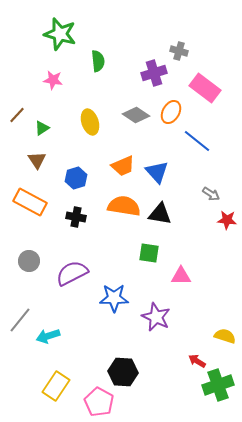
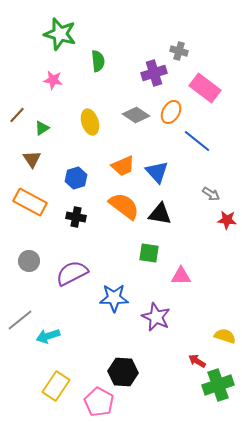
brown triangle: moved 5 px left, 1 px up
orange semicircle: rotated 28 degrees clockwise
gray line: rotated 12 degrees clockwise
